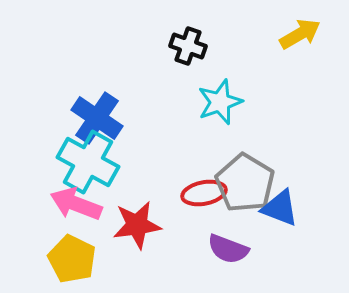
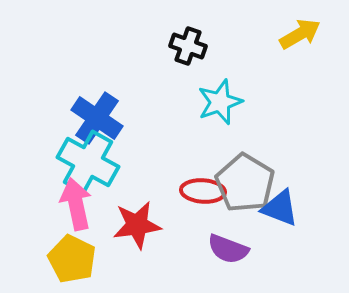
red ellipse: moved 1 px left, 2 px up; rotated 15 degrees clockwise
pink arrow: rotated 57 degrees clockwise
